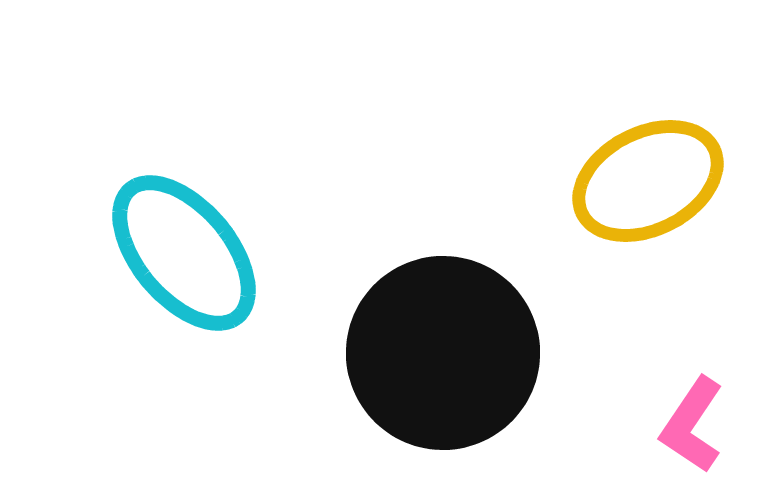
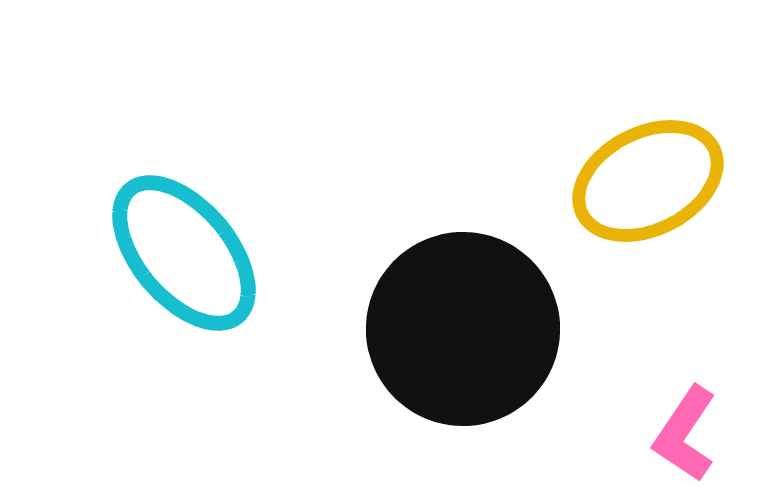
black circle: moved 20 px right, 24 px up
pink L-shape: moved 7 px left, 9 px down
